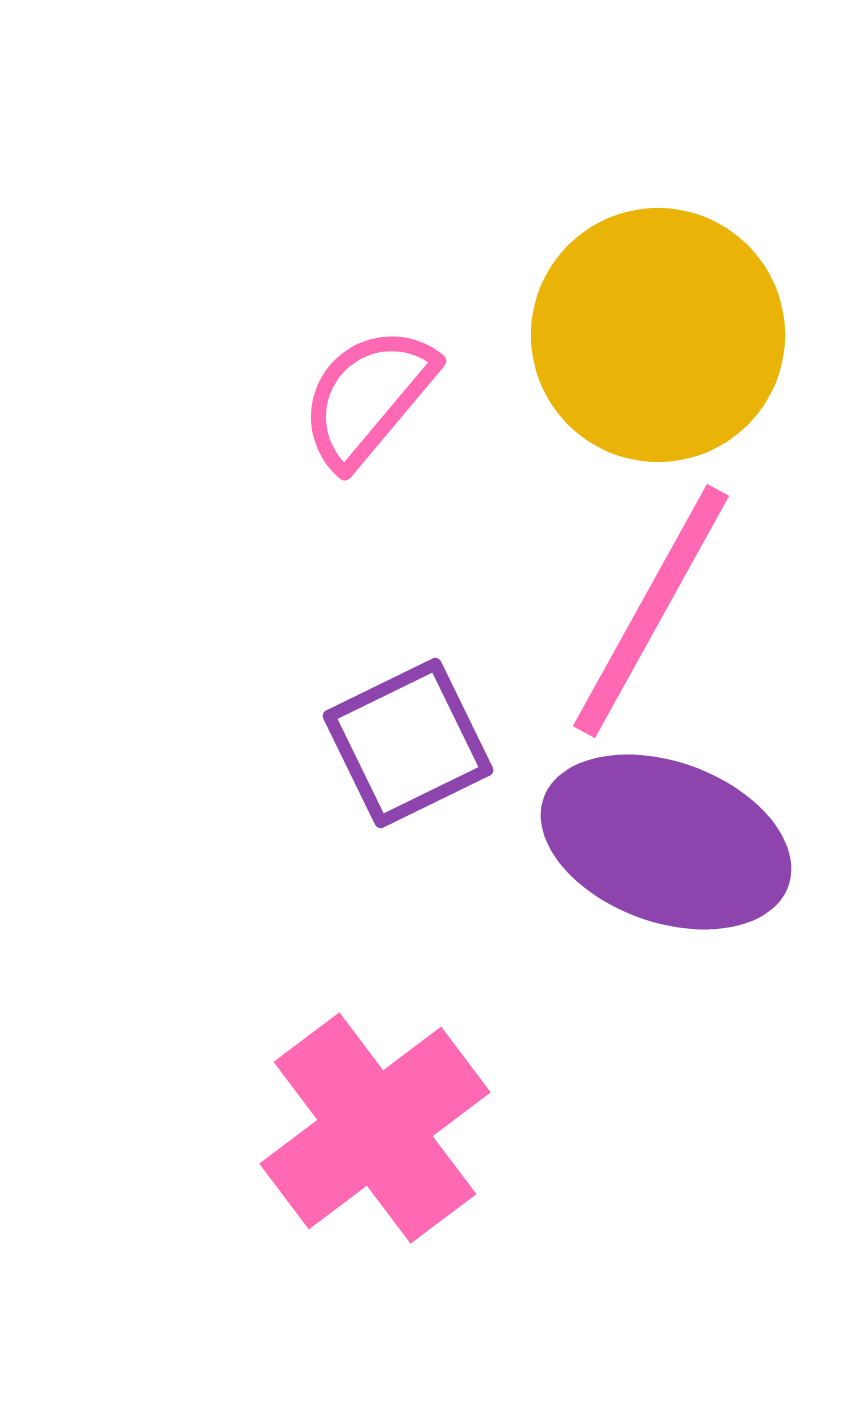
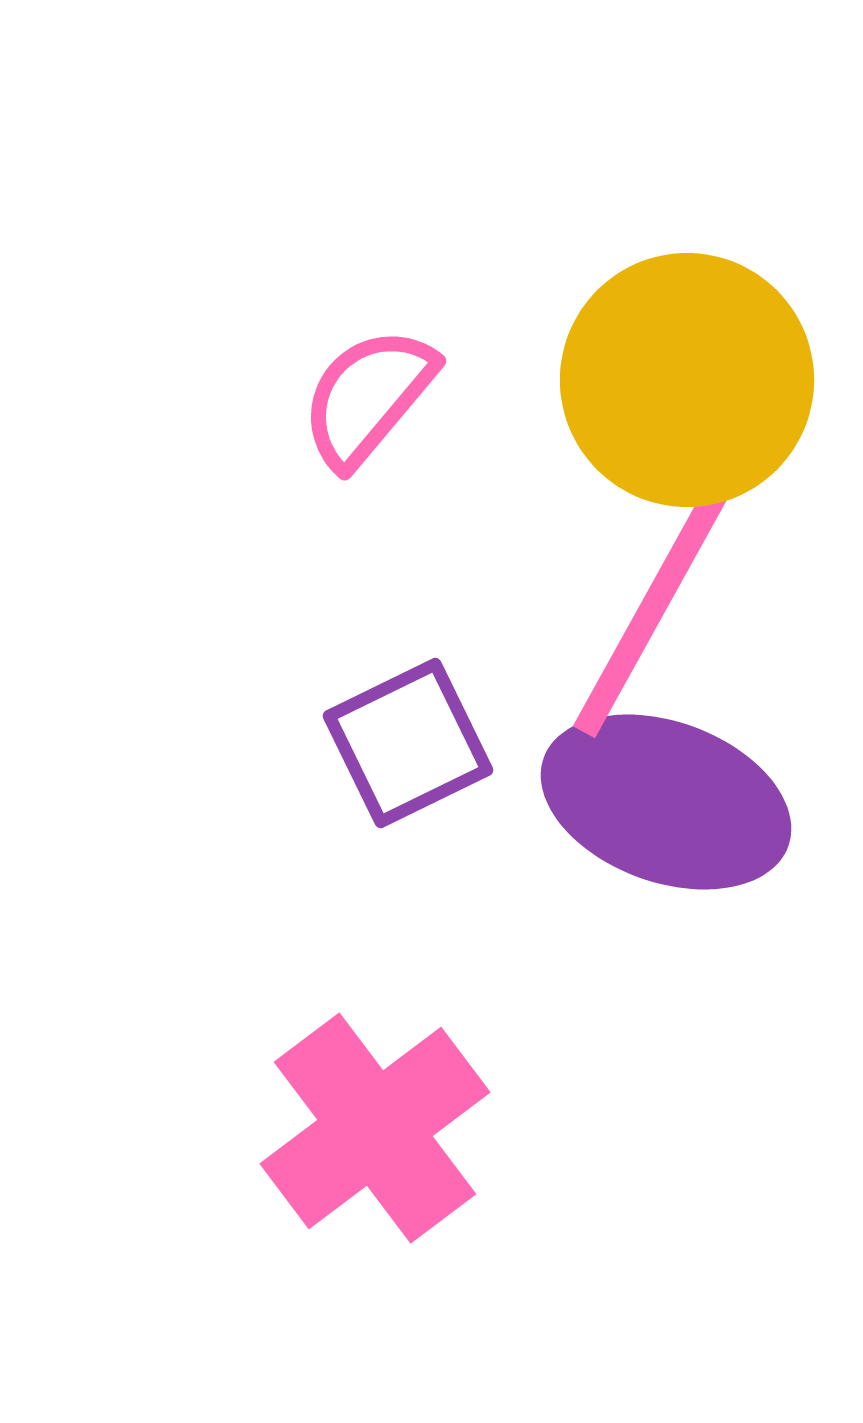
yellow circle: moved 29 px right, 45 px down
purple ellipse: moved 40 px up
